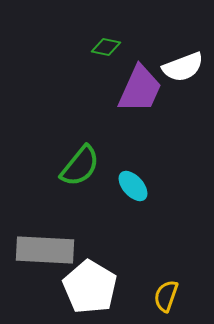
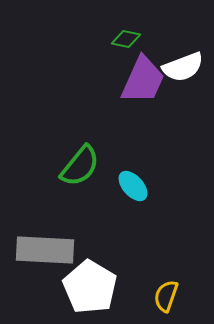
green diamond: moved 20 px right, 8 px up
purple trapezoid: moved 3 px right, 9 px up
